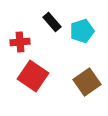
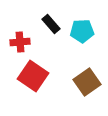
black rectangle: moved 1 px left, 2 px down
cyan pentagon: rotated 15 degrees clockwise
